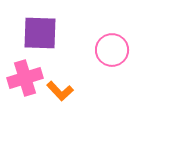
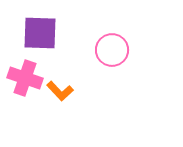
pink cross: rotated 36 degrees clockwise
